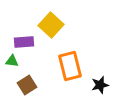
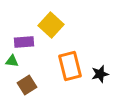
black star: moved 11 px up
